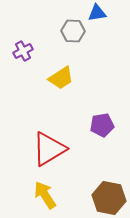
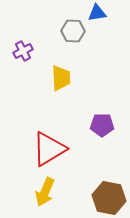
yellow trapezoid: rotated 60 degrees counterclockwise
purple pentagon: rotated 10 degrees clockwise
yellow arrow: moved 3 px up; rotated 124 degrees counterclockwise
